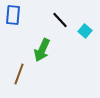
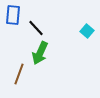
black line: moved 24 px left, 8 px down
cyan square: moved 2 px right
green arrow: moved 2 px left, 3 px down
